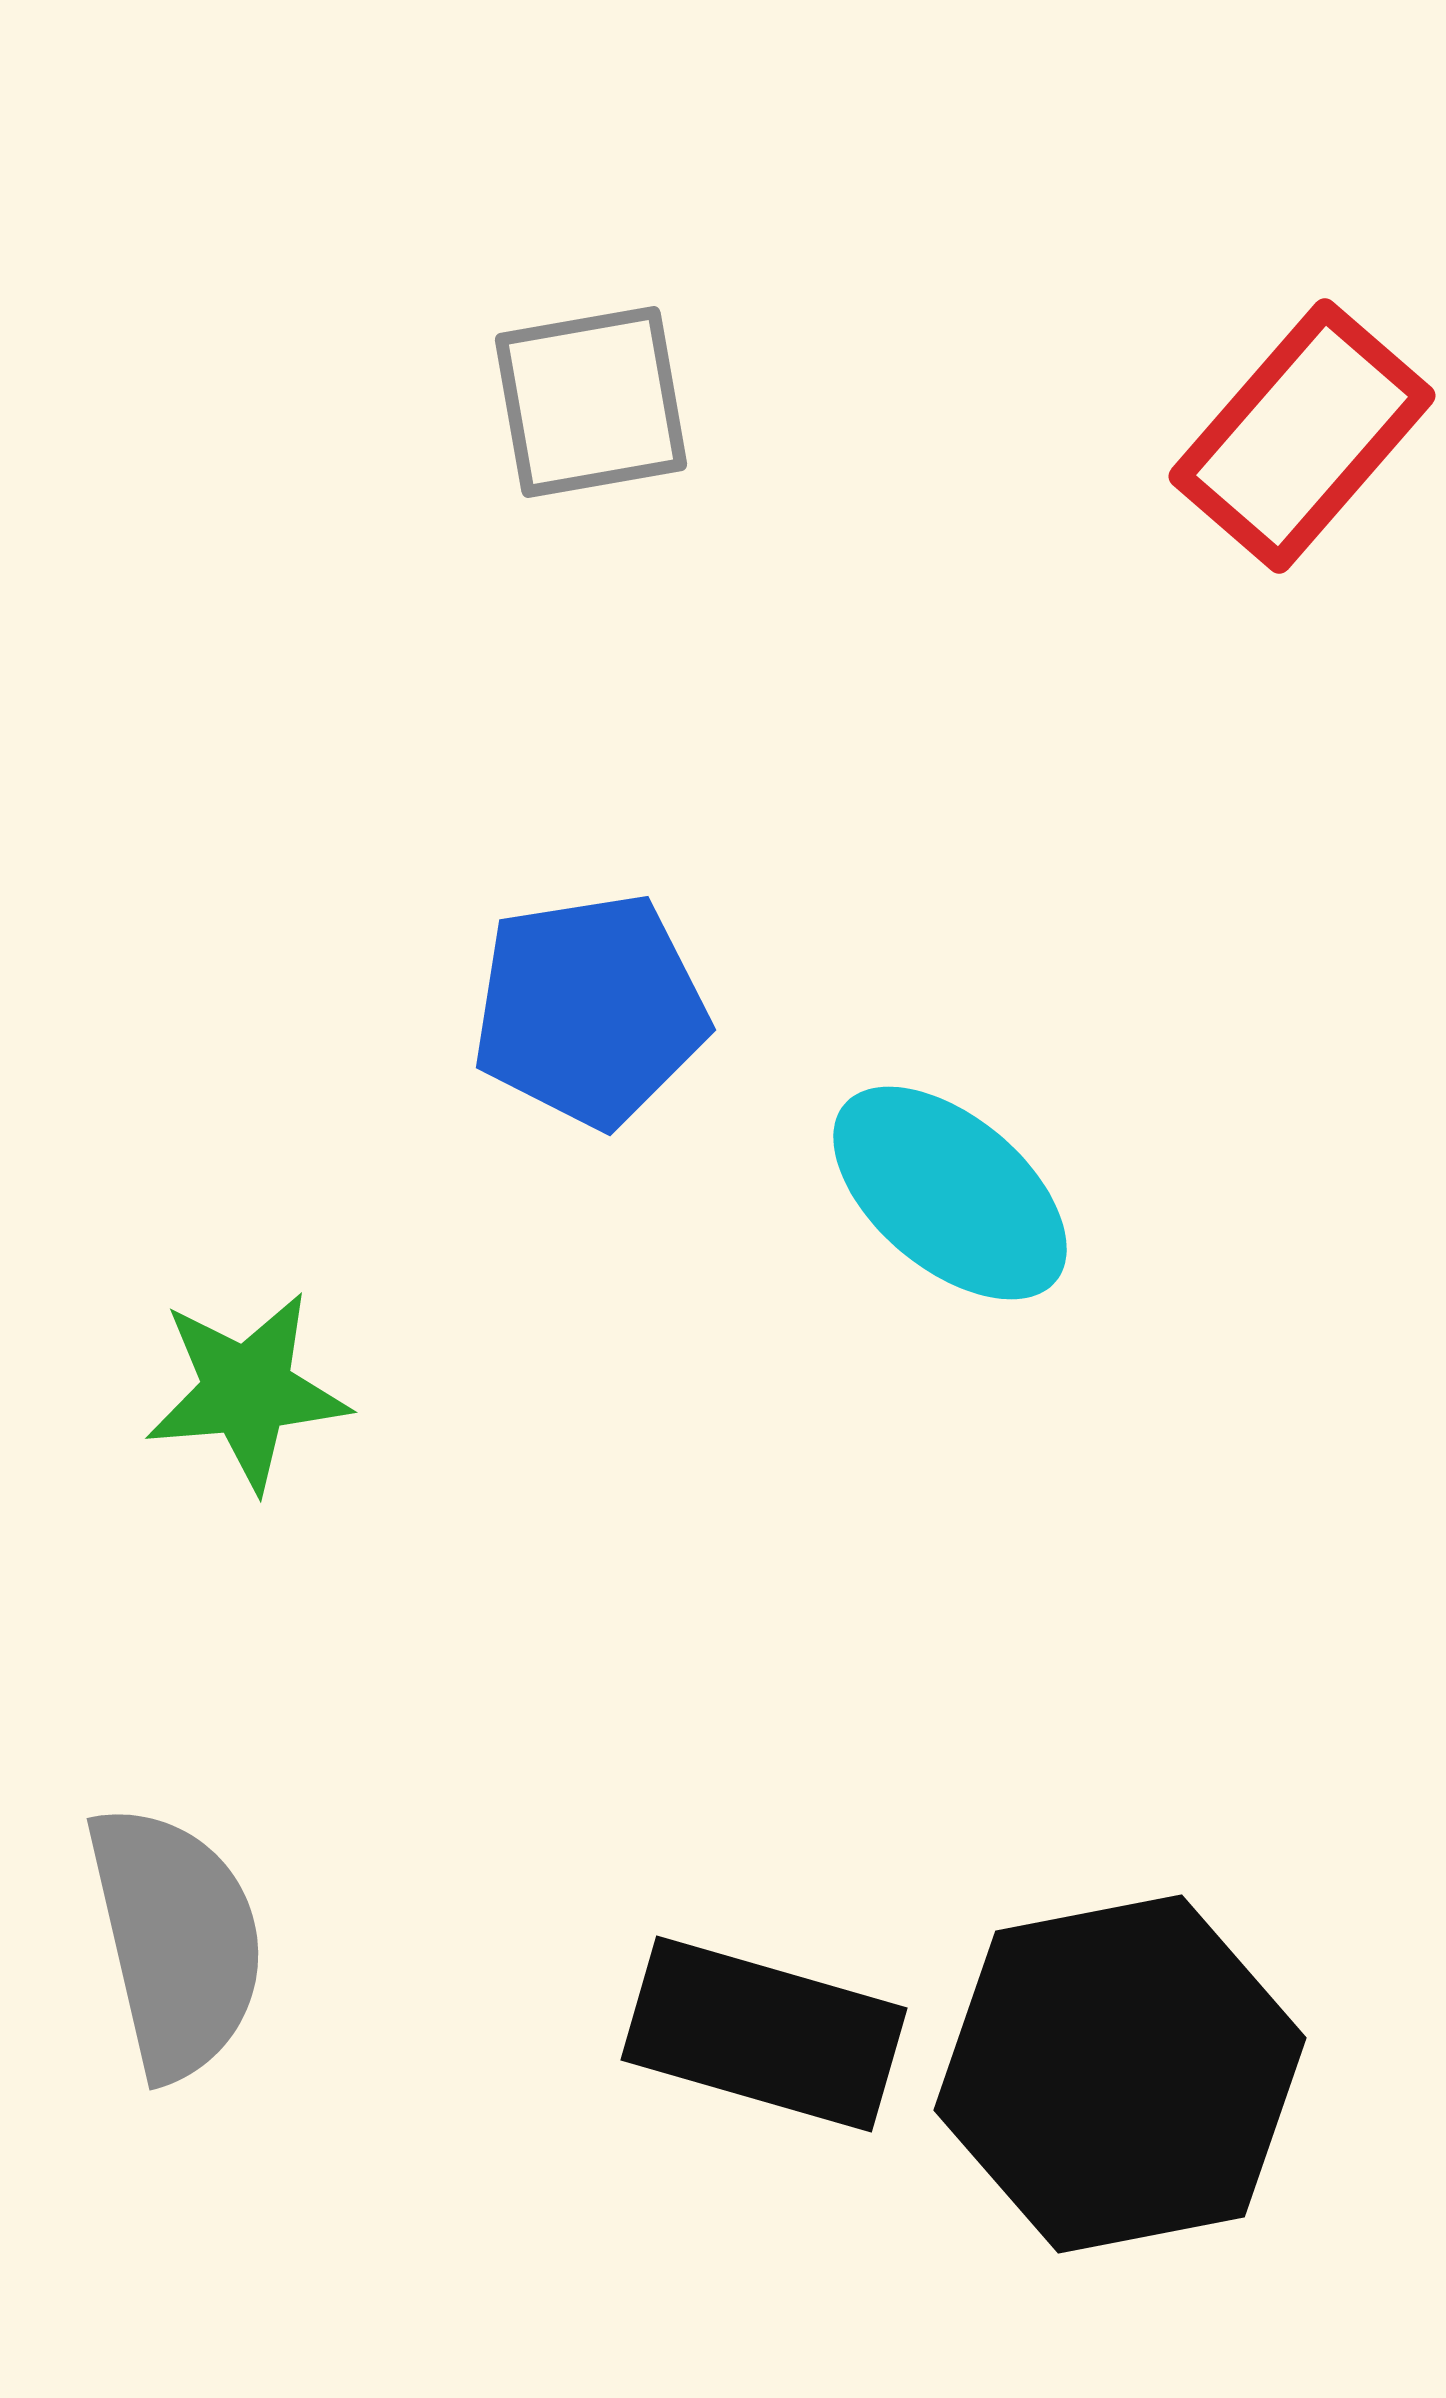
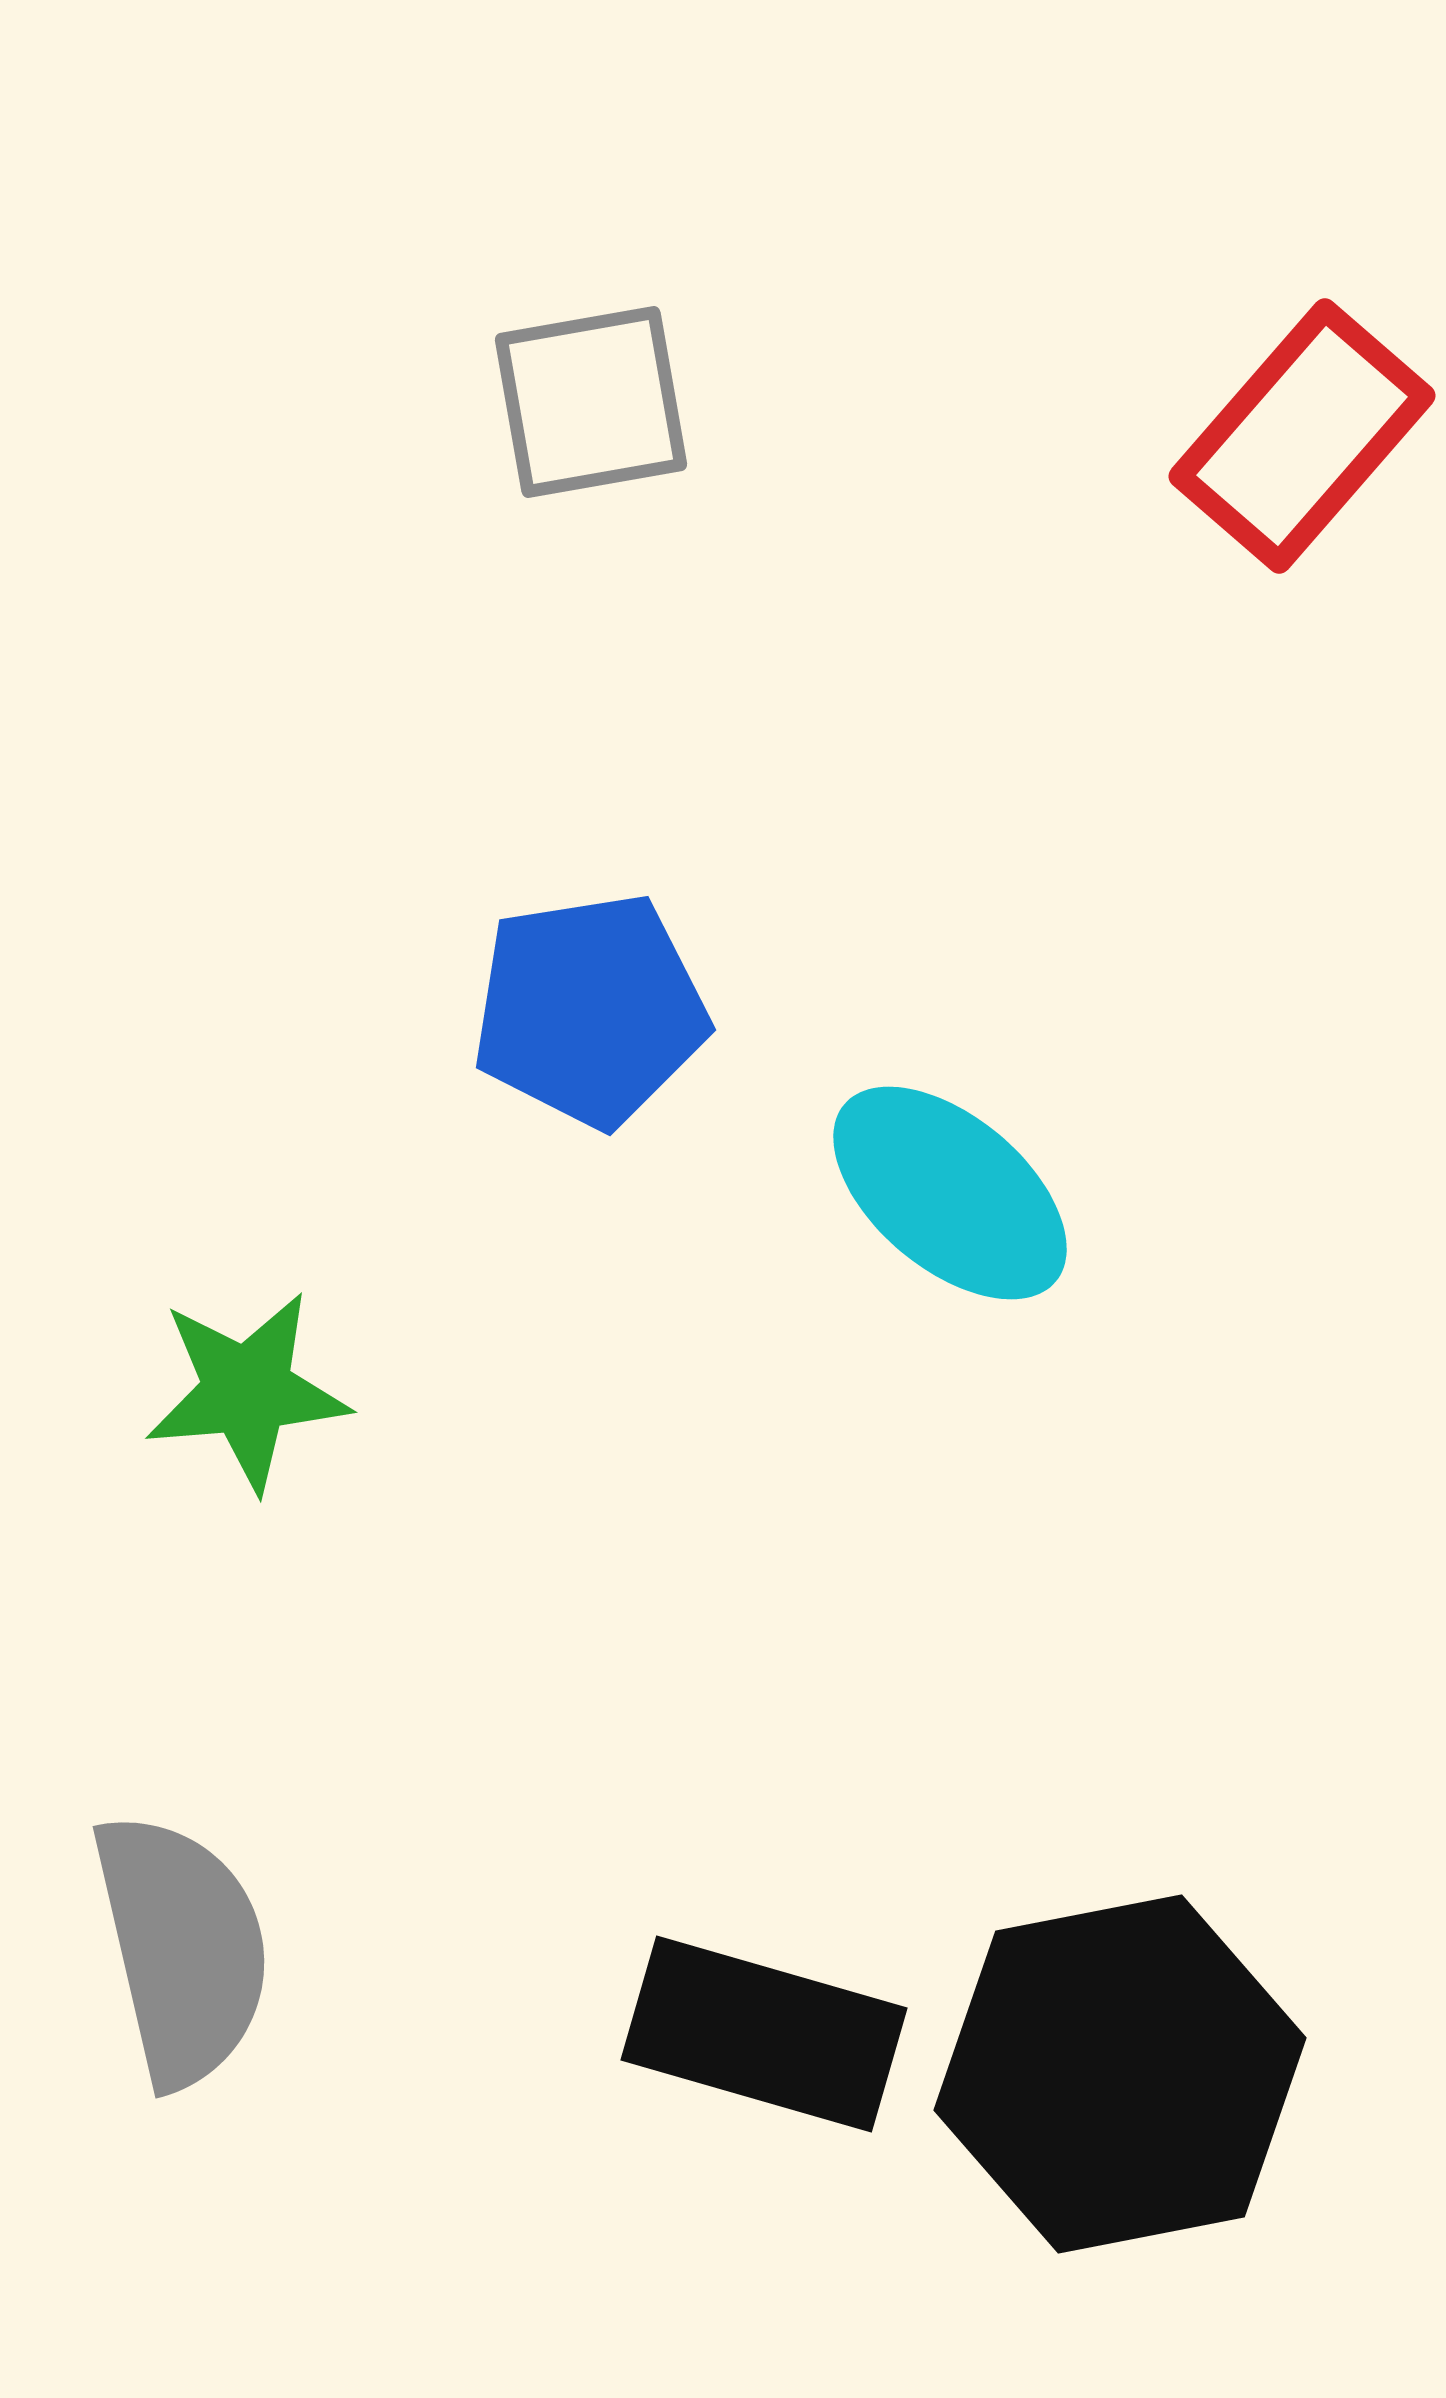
gray semicircle: moved 6 px right, 8 px down
